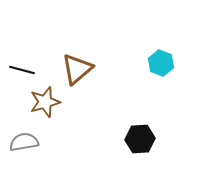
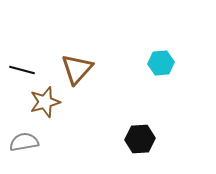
cyan hexagon: rotated 25 degrees counterclockwise
brown triangle: rotated 8 degrees counterclockwise
